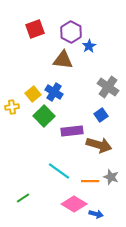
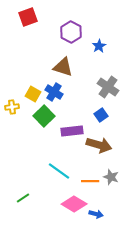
red square: moved 7 px left, 12 px up
blue star: moved 10 px right
brown triangle: moved 7 px down; rotated 10 degrees clockwise
yellow square: rotated 21 degrees counterclockwise
